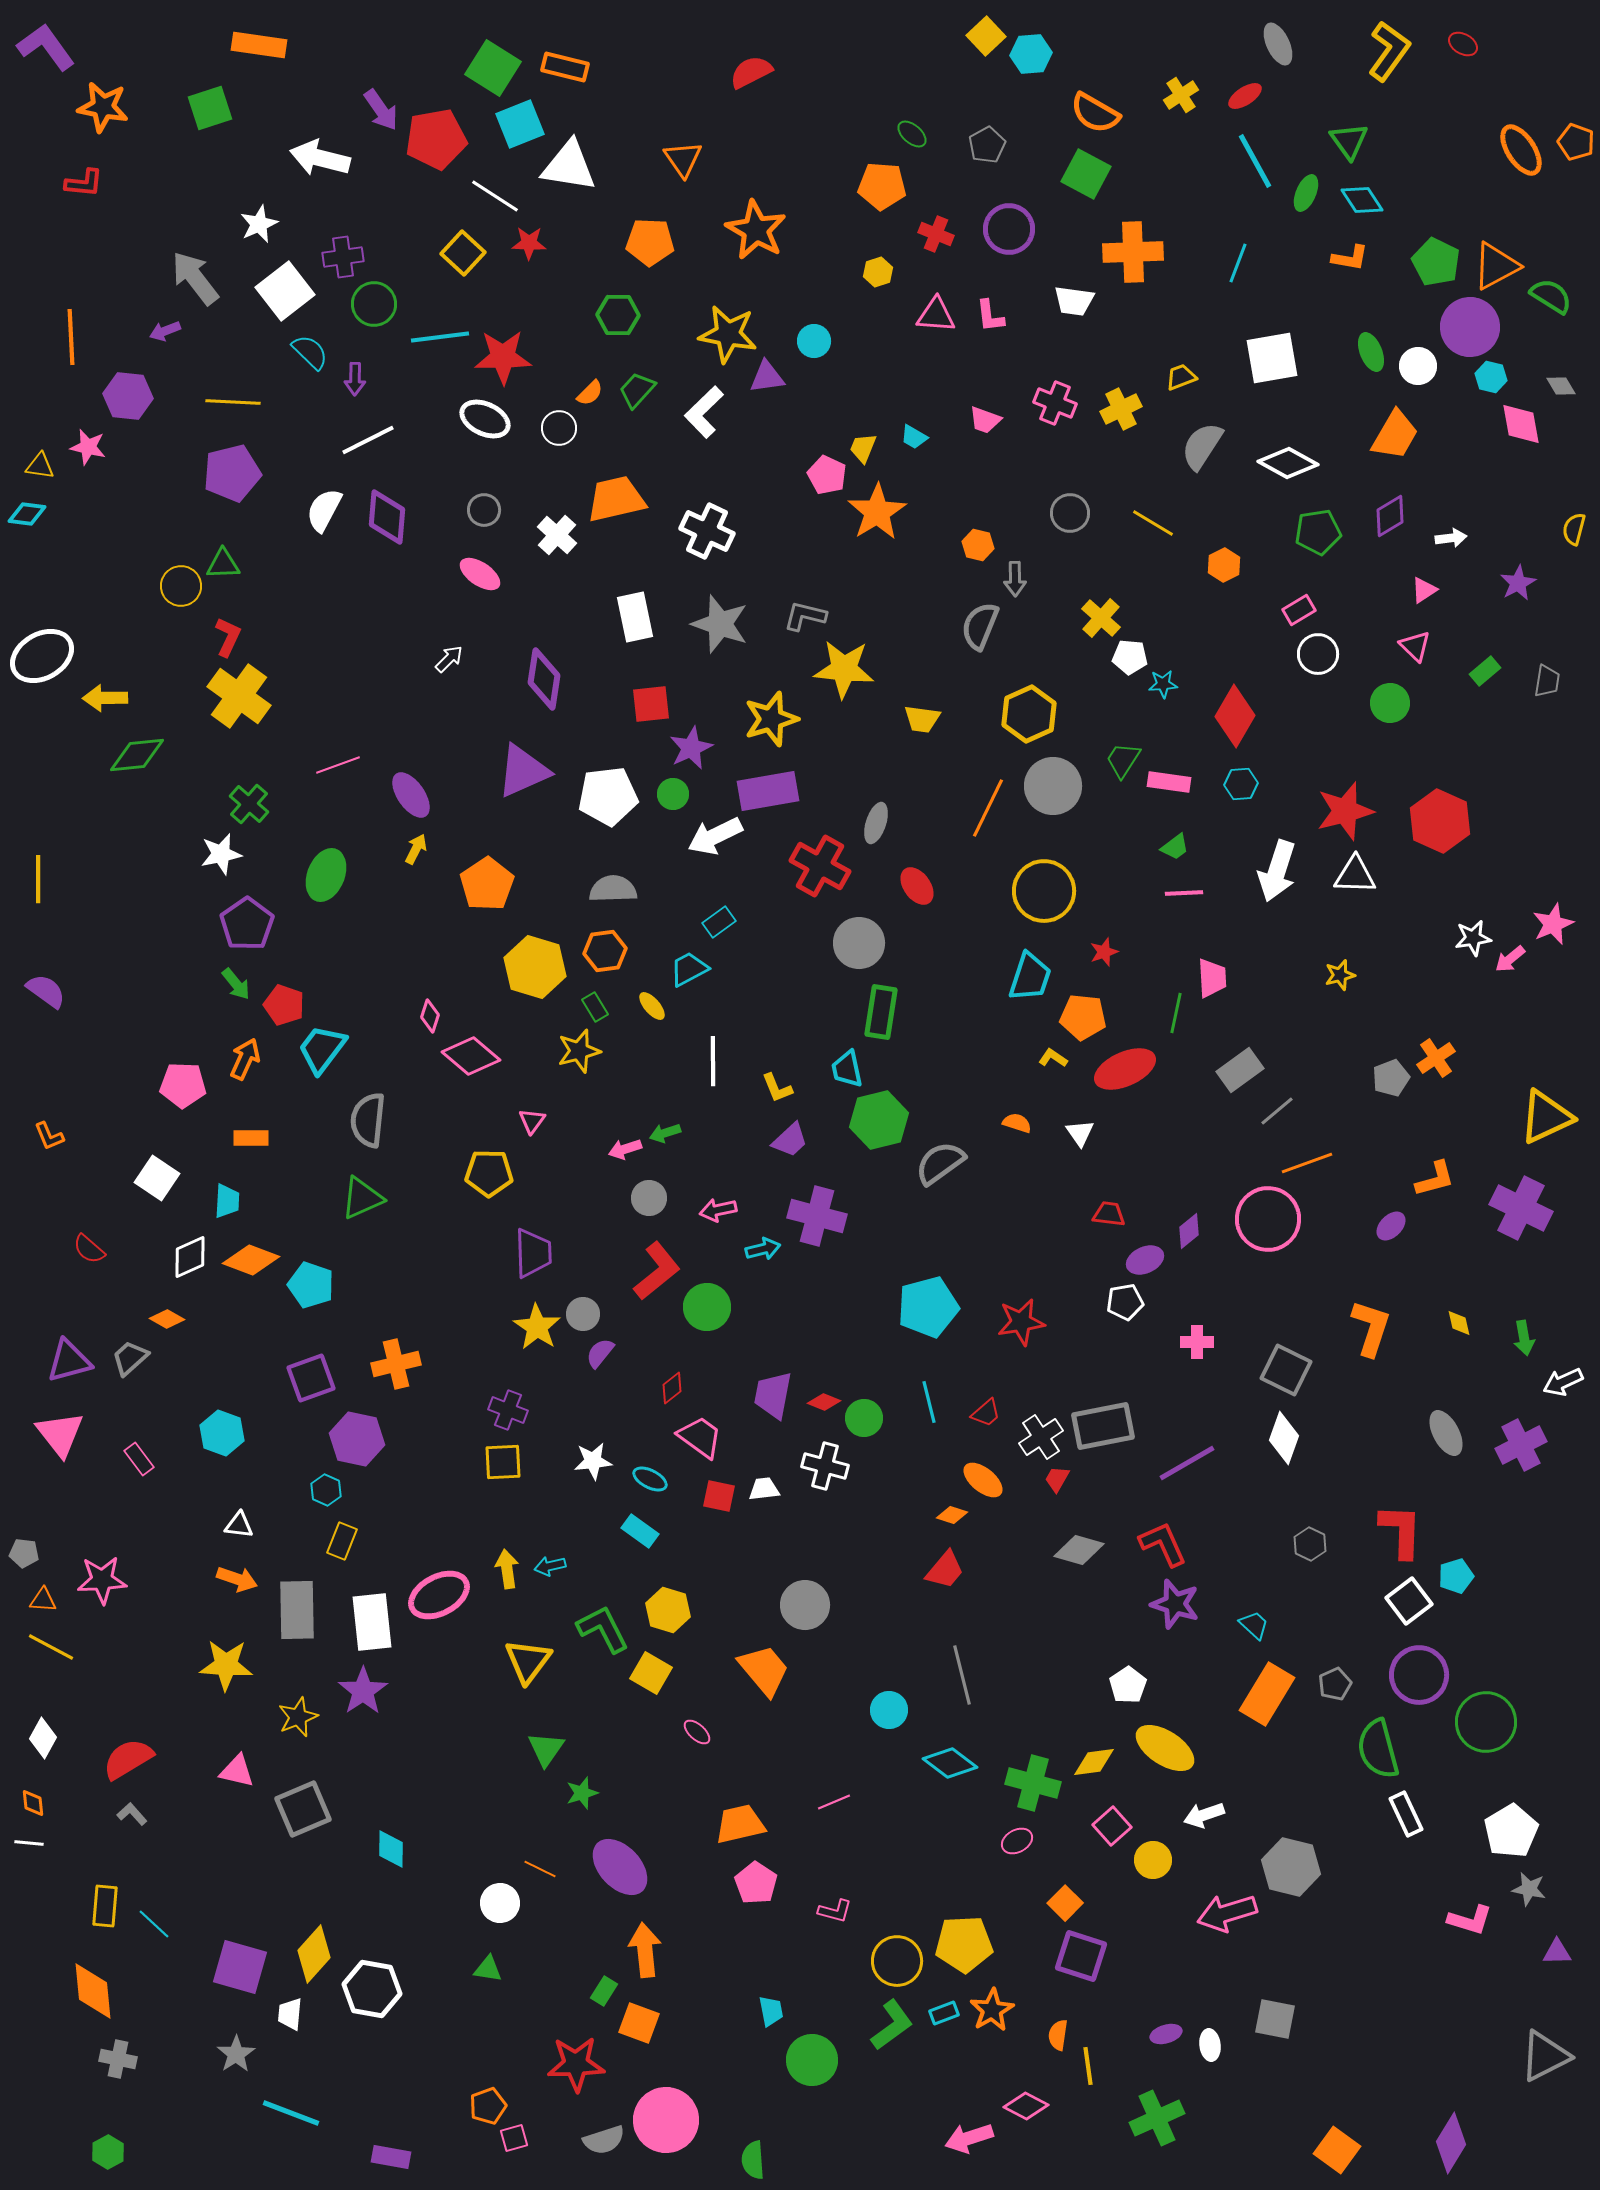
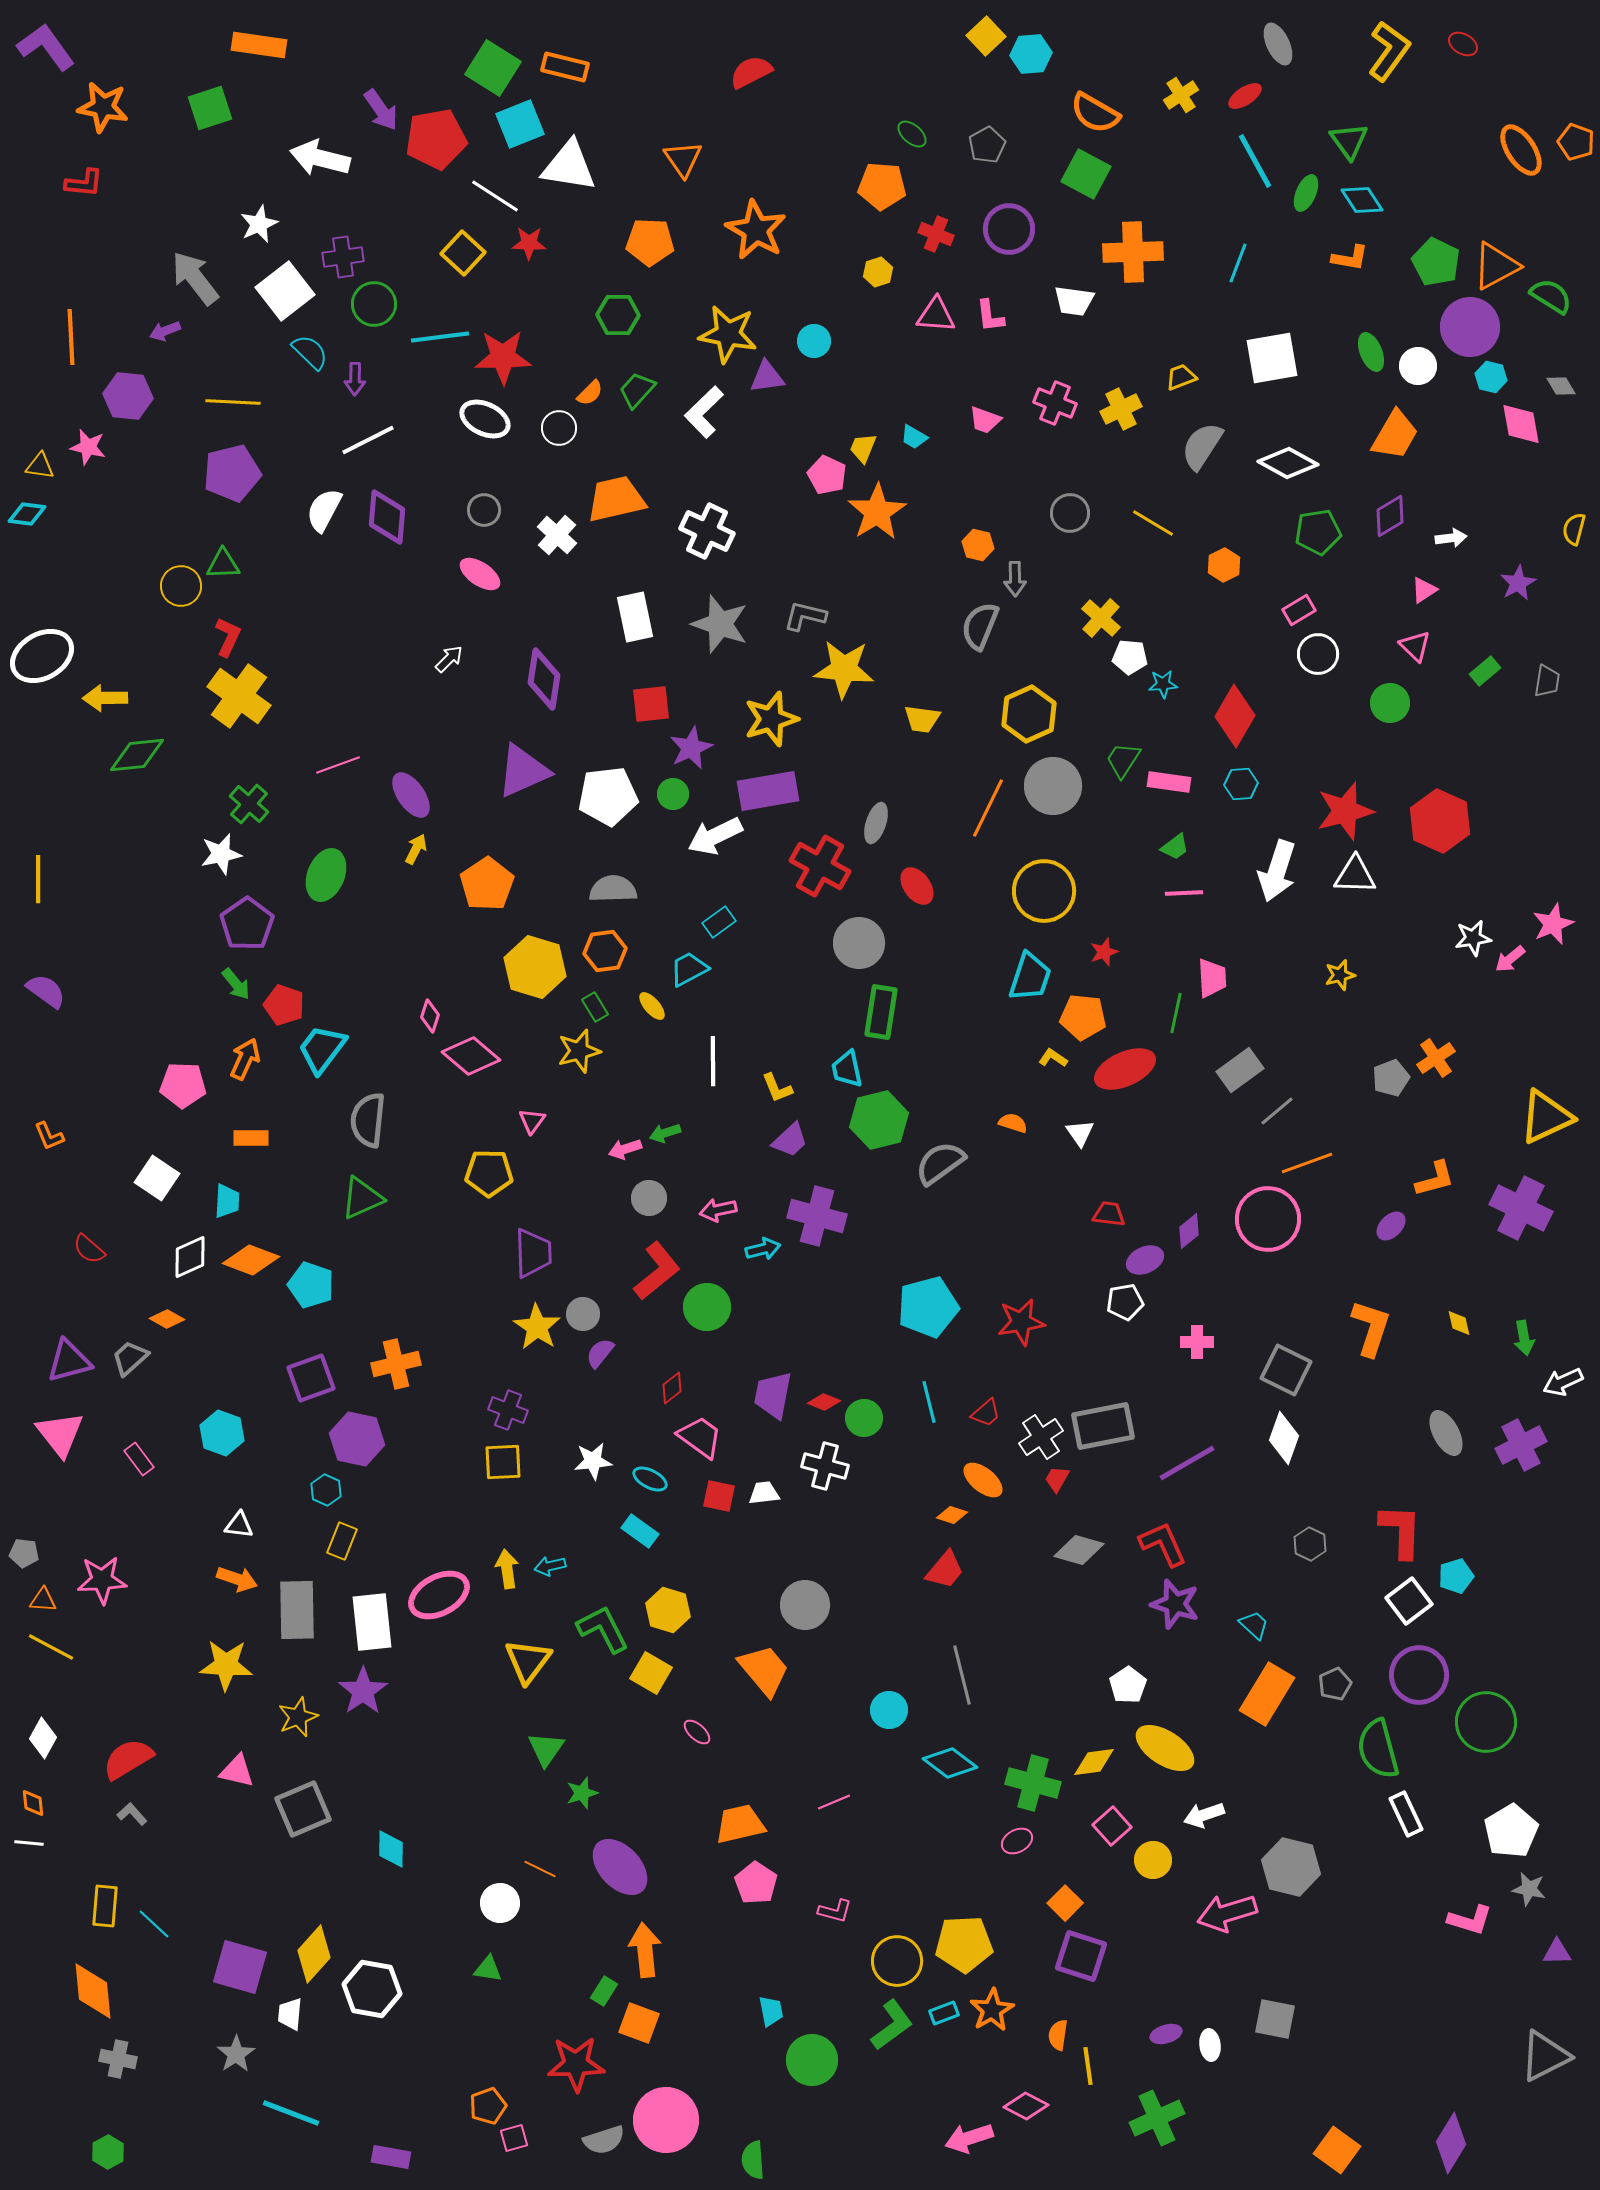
orange semicircle at (1017, 1123): moved 4 px left
white trapezoid at (764, 1489): moved 4 px down
